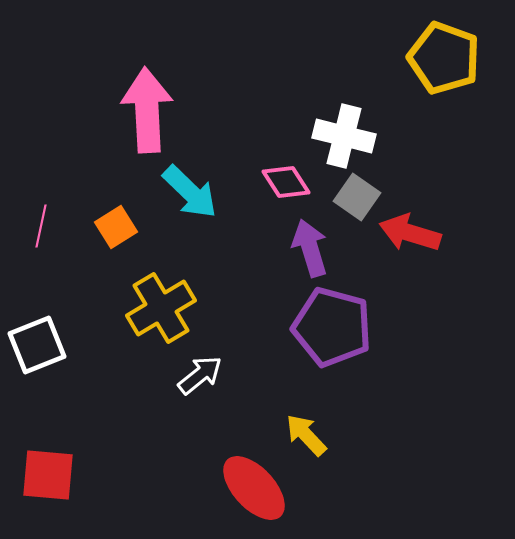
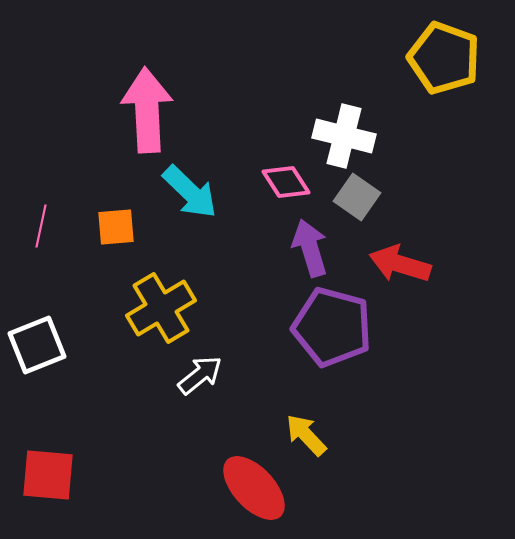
orange square: rotated 27 degrees clockwise
red arrow: moved 10 px left, 31 px down
